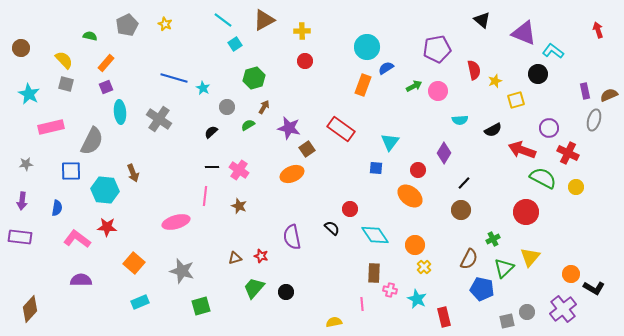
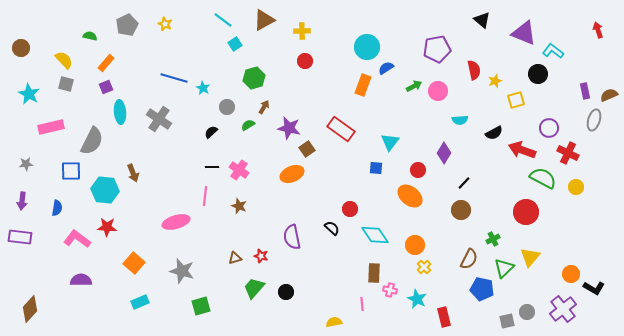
black semicircle at (493, 130): moved 1 px right, 3 px down
